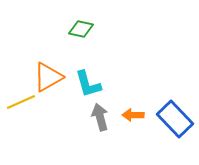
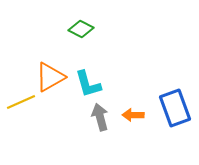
green diamond: rotated 15 degrees clockwise
orange triangle: moved 2 px right
blue rectangle: moved 11 px up; rotated 24 degrees clockwise
